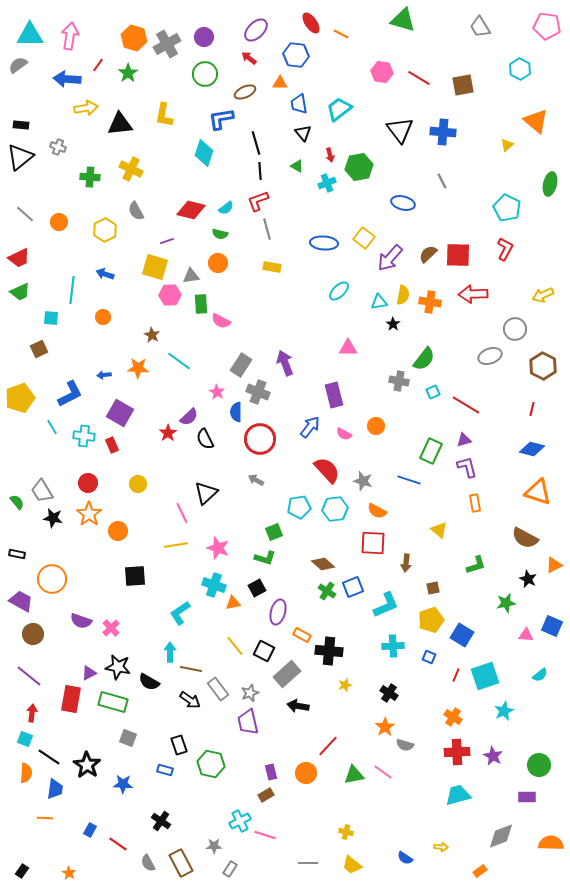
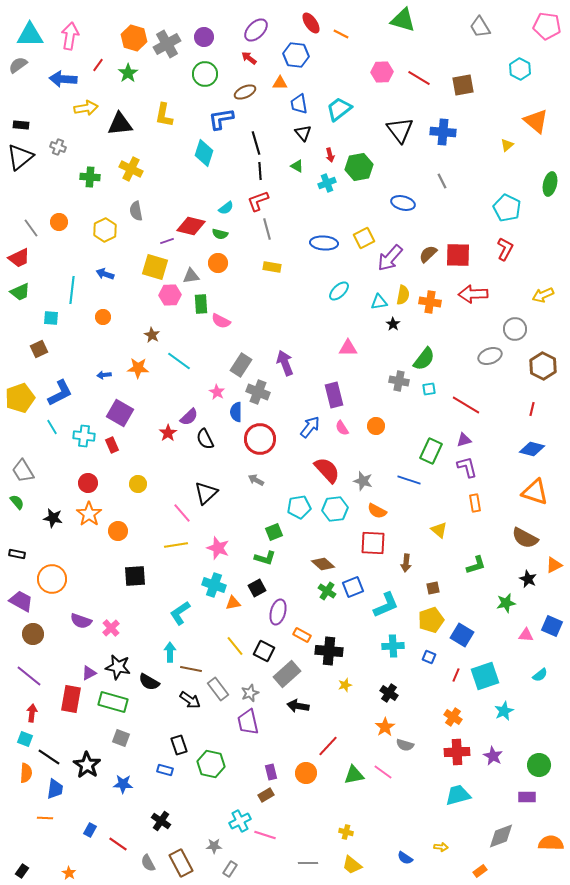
pink hexagon at (382, 72): rotated 10 degrees counterclockwise
blue arrow at (67, 79): moved 4 px left
red diamond at (191, 210): moved 16 px down
gray semicircle at (136, 211): rotated 18 degrees clockwise
gray line at (25, 214): moved 6 px right, 14 px down; rotated 12 degrees clockwise
yellow square at (364, 238): rotated 25 degrees clockwise
cyan square at (433, 392): moved 4 px left, 3 px up; rotated 16 degrees clockwise
blue L-shape at (70, 394): moved 10 px left, 1 px up
pink semicircle at (344, 434): moved 2 px left, 6 px up; rotated 28 degrees clockwise
gray trapezoid at (42, 491): moved 19 px left, 20 px up
orange triangle at (538, 492): moved 3 px left
pink line at (182, 513): rotated 15 degrees counterclockwise
gray square at (128, 738): moved 7 px left
